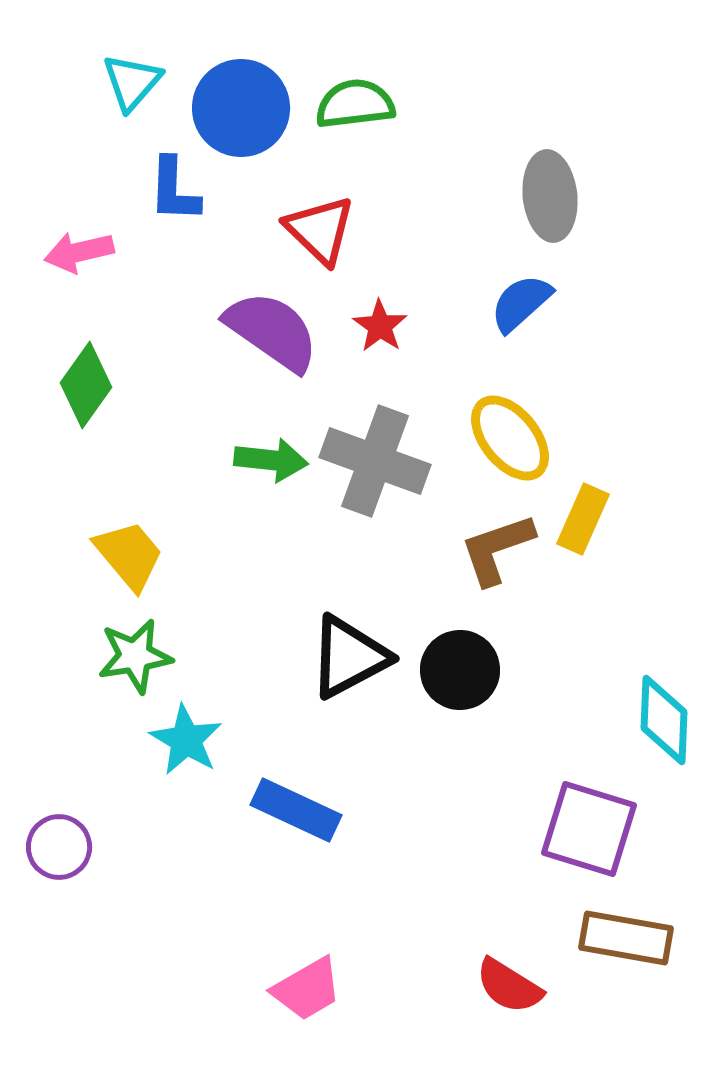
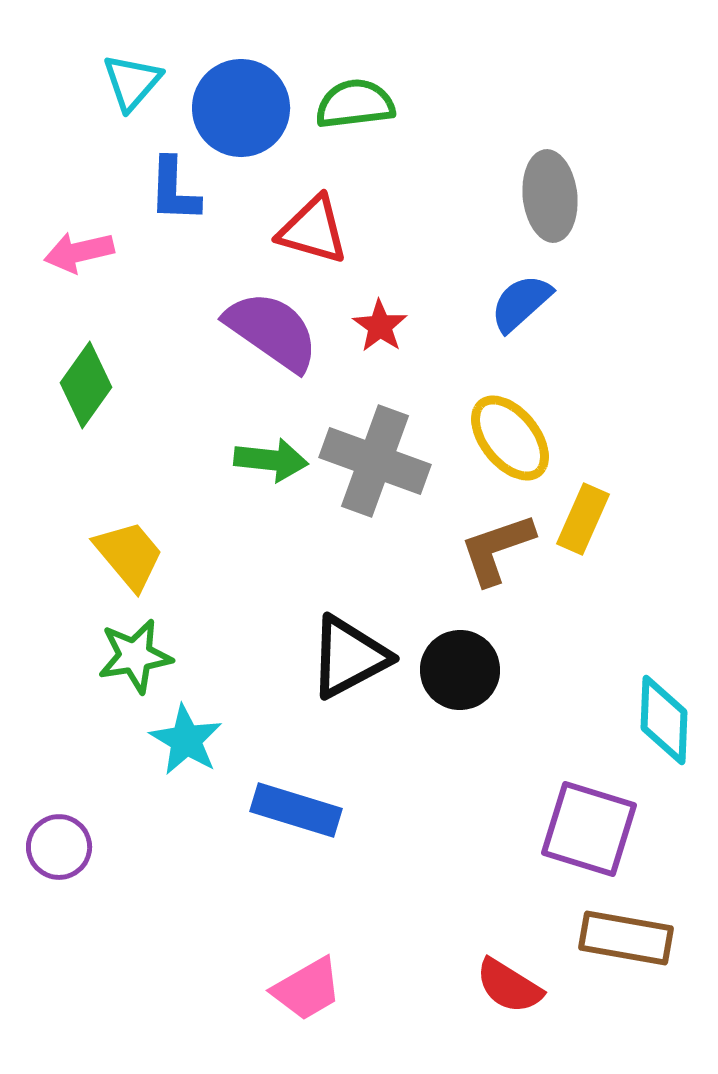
red triangle: moved 7 px left; rotated 28 degrees counterclockwise
blue rectangle: rotated 8 degrees counterclockwise
